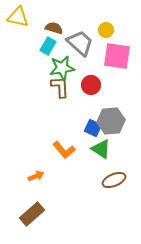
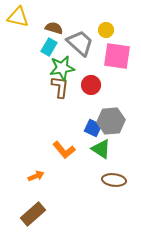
cyan rectangle: moved 1 px right, 1 px down
brown L-shape: rotated 10 degrees clockwise
brown ellipse: rotated 30 degrees clockwise
brown rectangle: moved 1 px right
